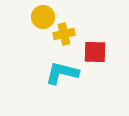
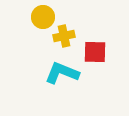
yellow cross: moved 2 px down
cyan L-shape: rotated 8 degrees clockwise
